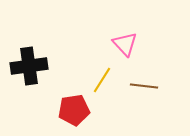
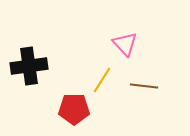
red pentagon: moved 1 px up; rotated 8 degrees clockwise
